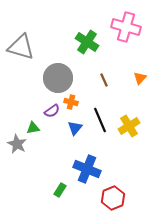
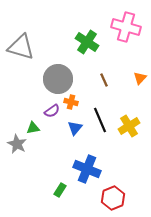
gray circle: moved 1 px down
